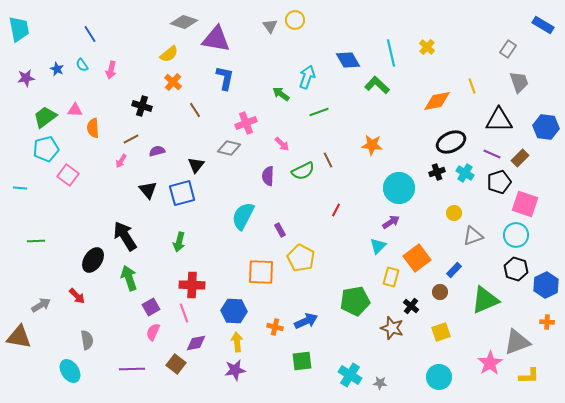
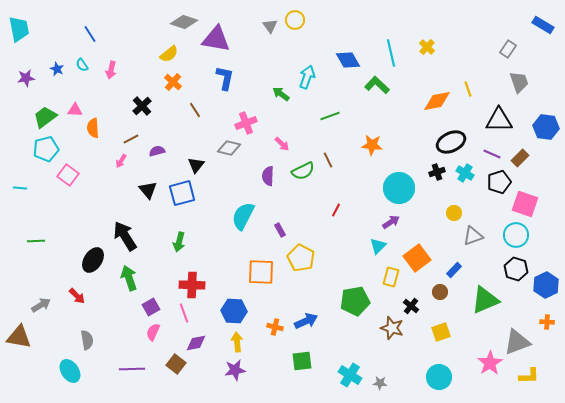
yellow line at (472, 86): moved 4 px left, 3 px down
black cross at (142, 106): rotated 30 degrees clockwise
green line at (319, 112): moved 11 px right, 4 px down
